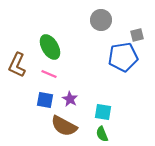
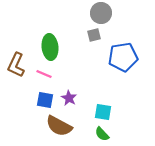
gray circle: moved 7 px up
gray square: moved 43 px left
green ellipse: rotated 25 degrees clockwise
brown L-shape: moved 1 px left
pink line: moved 5 px left
purple star: moved 1 px left, 1 px up
brown semicircle: moved 5 px left
green semicircle: rotated 21 degrees counterclockwise
